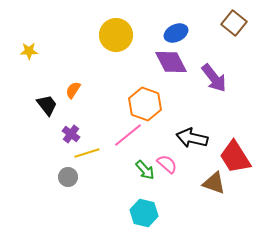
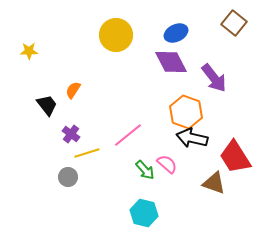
orange hexagon: moved 41 px right, 8 px down
